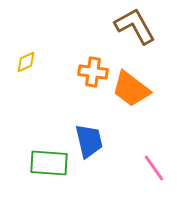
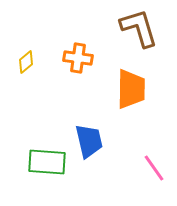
brown L-shape: moved 4 px right, 2 px down; rotated 12 degrees clockwise
yellow diamond: rotated 15 degrees counterclockwise
orange cross: moved 15 px left, 14 px up
orange trapezoid: rotated 126 degrees counterclockwise
green rectangle: moved 2 px left, 1 px up
